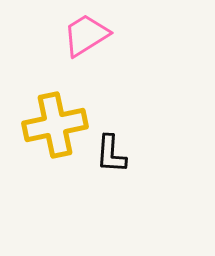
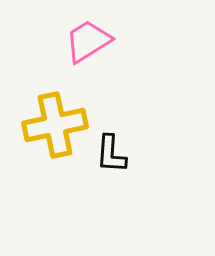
pink trapezoid: moved 2 px right, 6 px down
